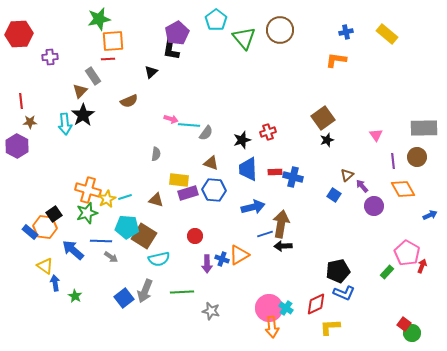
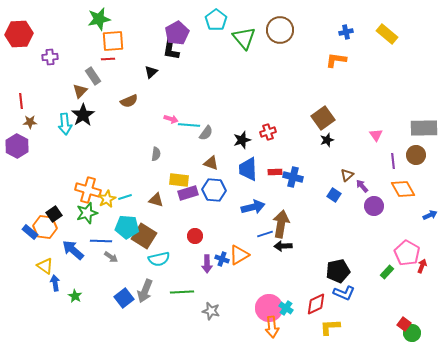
brown circle at (417, 157): moved 1 px left, 2 px up
